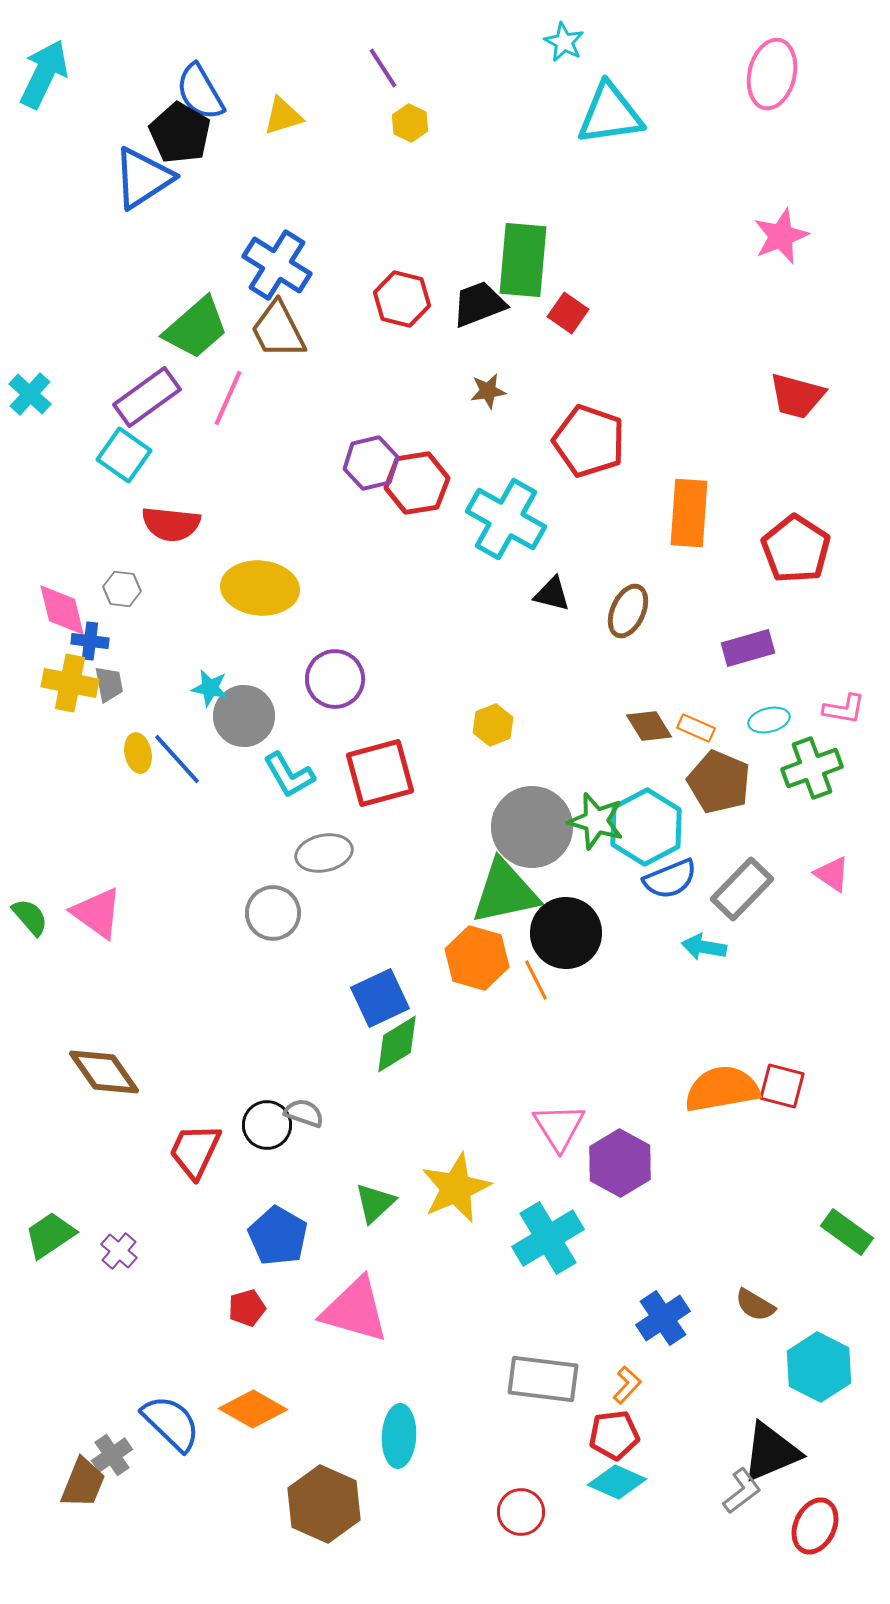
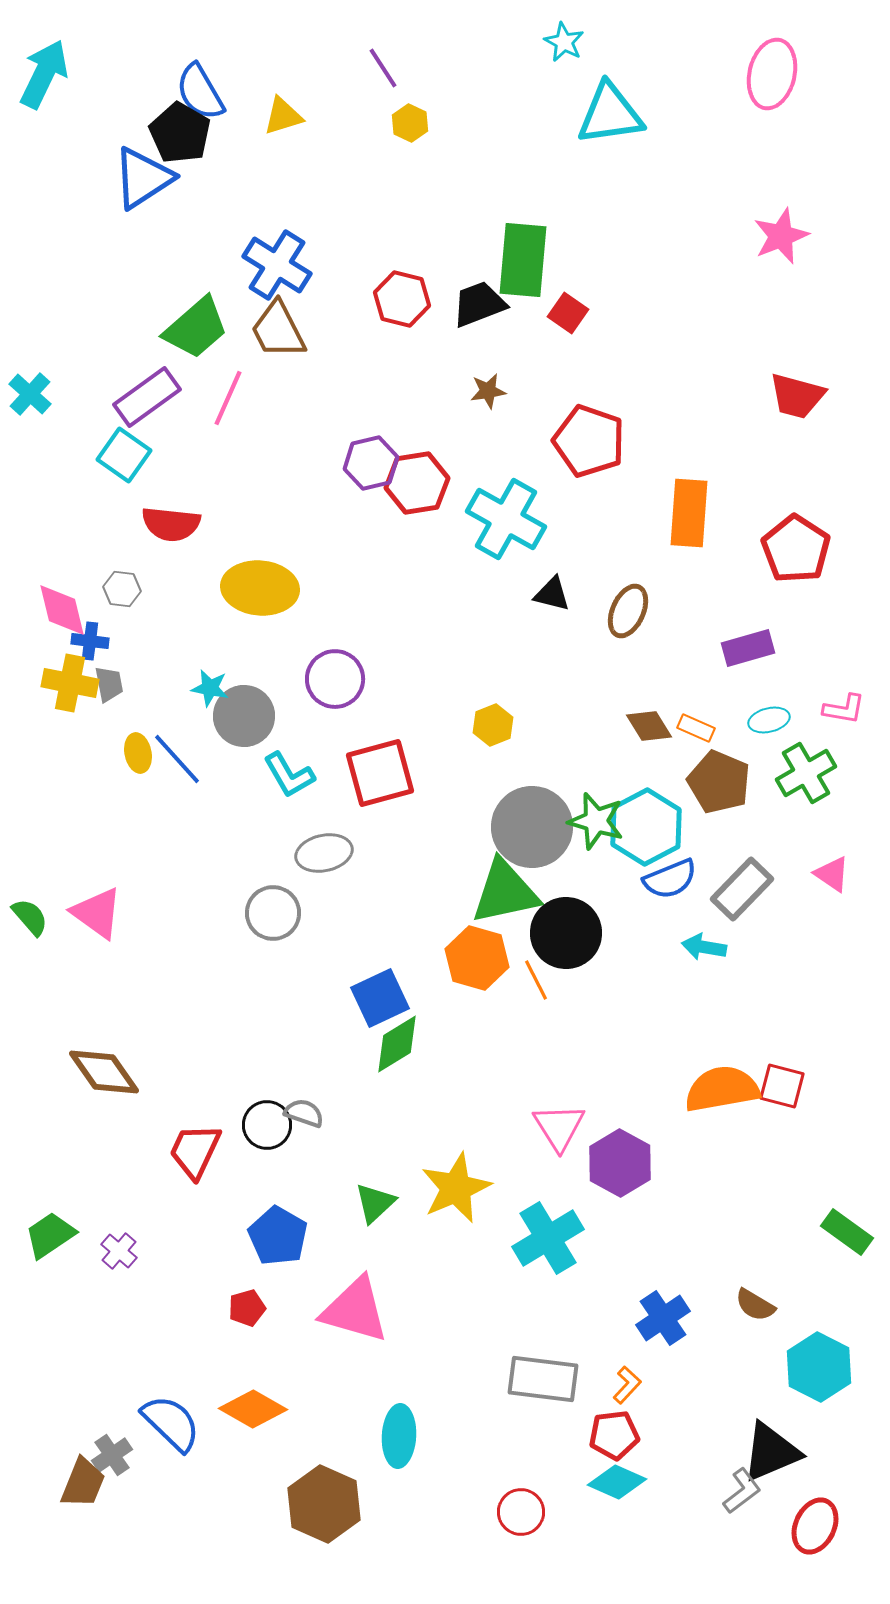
green cross at (812, 768): moved 6 px left, 5 px down; rotated 10 degrees counterclockwise
